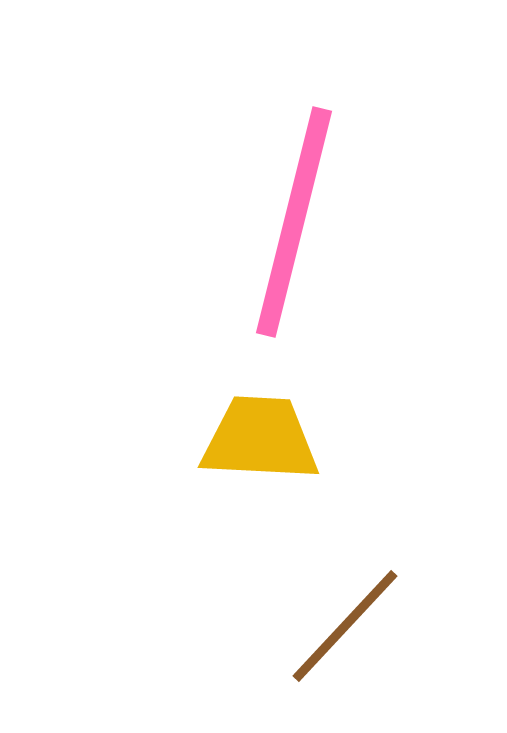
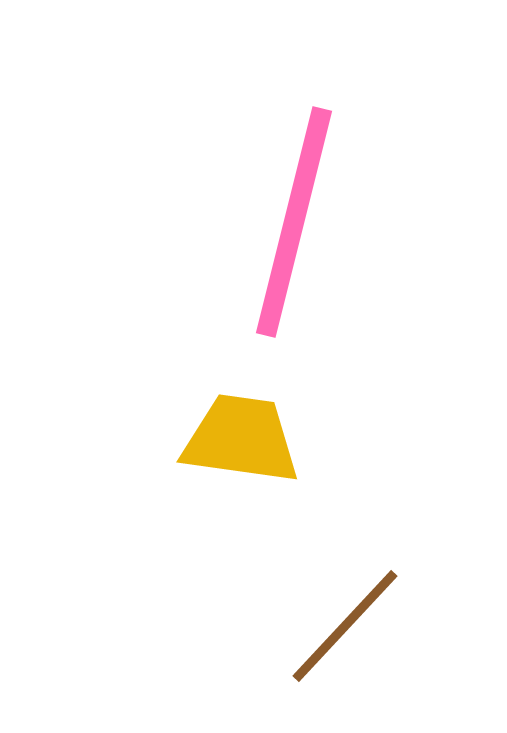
yellow trapezoid: moved 19 px left; rotated 5 degrees clockwise
